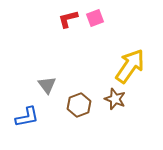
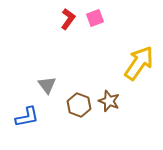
red L-shape: rotated 140 degrees clockwise
yellow arrow: moved 9 px right, 3 px up
brown star: moved 6 px left, 2 px down
brown hexagon: rotated 20 degrees counterclockwise
